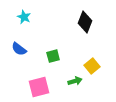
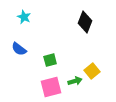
green square: moved 3 px left, 4 px down
yellow square: moved 5 px down
pink square: moved 12 px right
